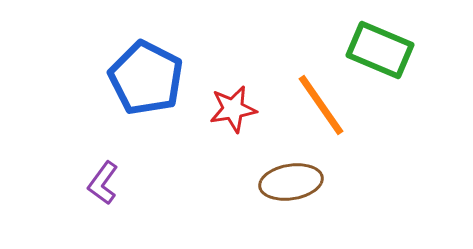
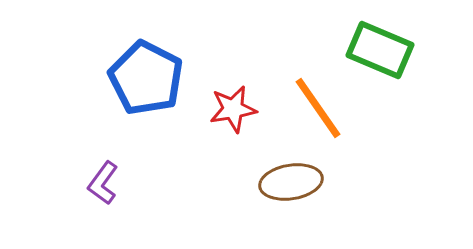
orange line: moved 3 px left, 3 px down
